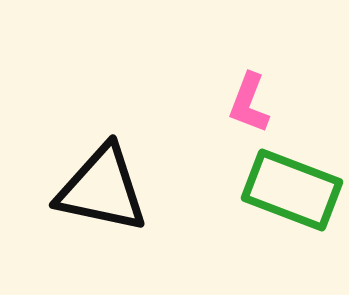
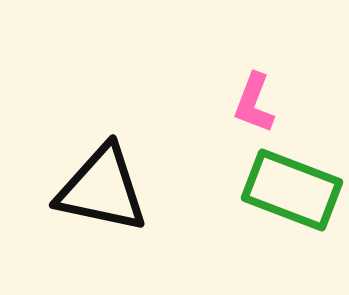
pink L-shape: moved 5 px right
